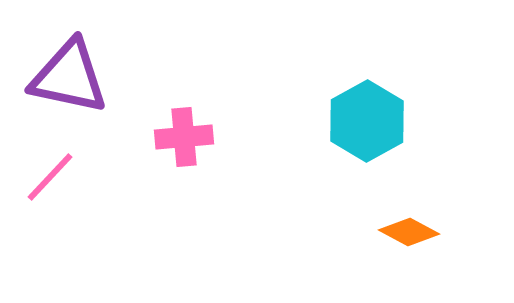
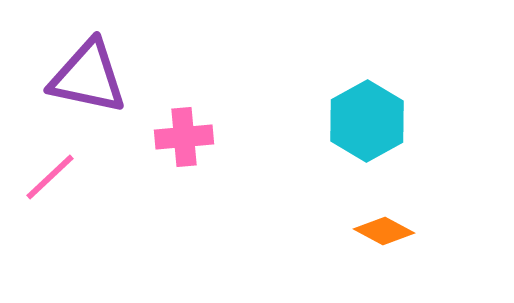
purple triangle: moved 19 px right
pink line: rotated 4 degrees clockwise
orange diamond: moved 25 px left, 1 px up
